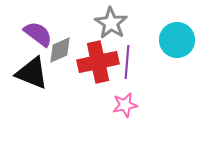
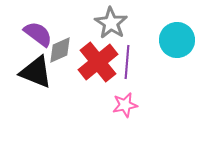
red cross: rotated 27 degrees counterclockwise
black triangle: moved 4 px right, 1 px up
